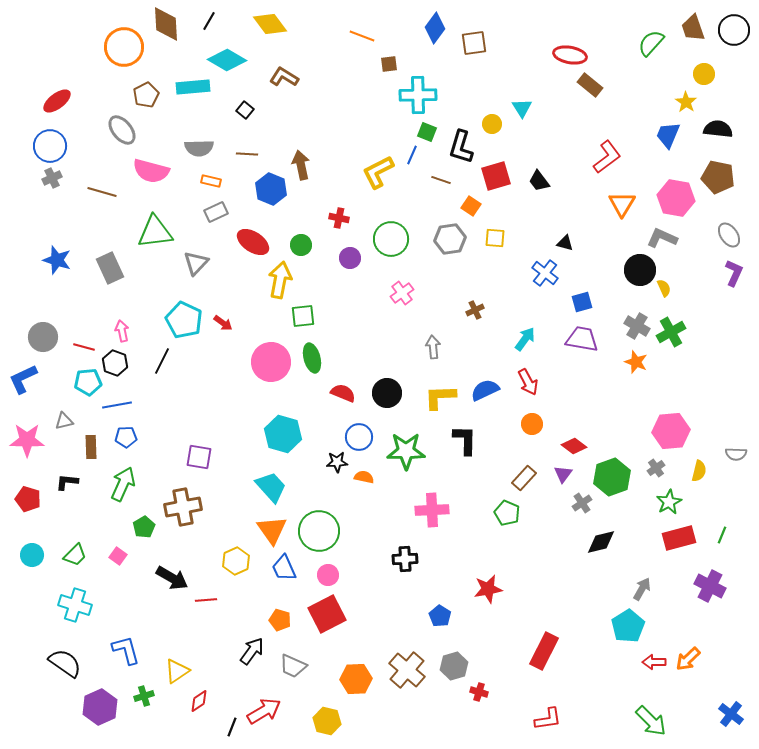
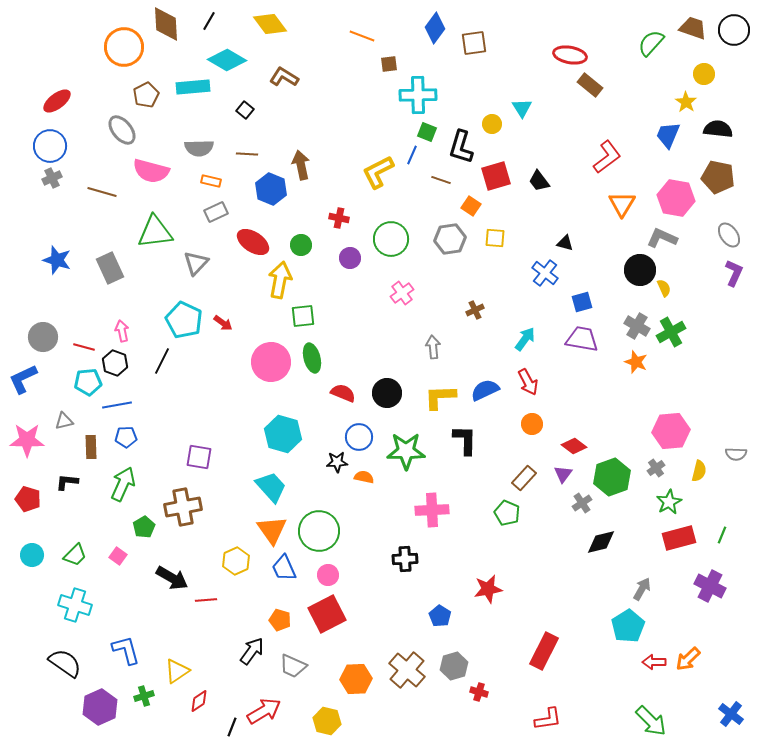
brown trapezoid at (693, 28): rotated 128 degrees clockwise
